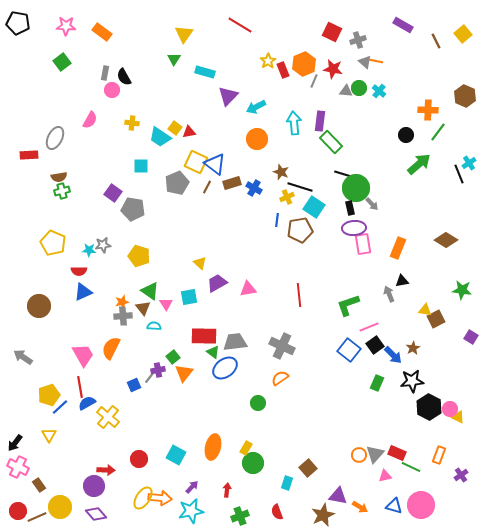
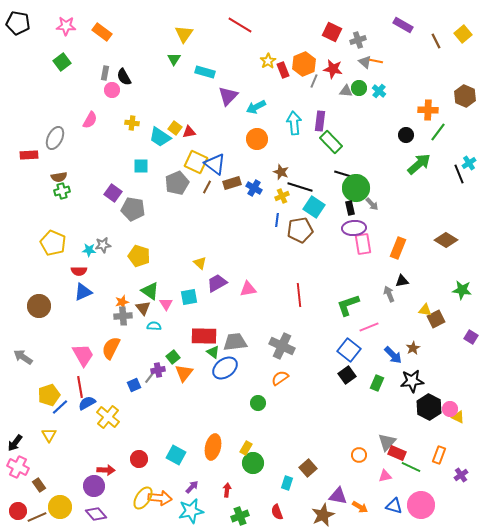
yellow cross at (287, 197): moved 5 px left, 1 px up
black square at (375, 345): moved 28 px left, 30 px down
gray triangle at (375, 454): moved 12 px right, 12 px up
